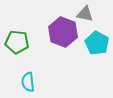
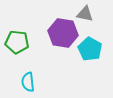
purple hexagon: moved 1 px down; rotated 12 degrees counterclockwise
cyan pentagon: moved 7 px left, 6 px down
